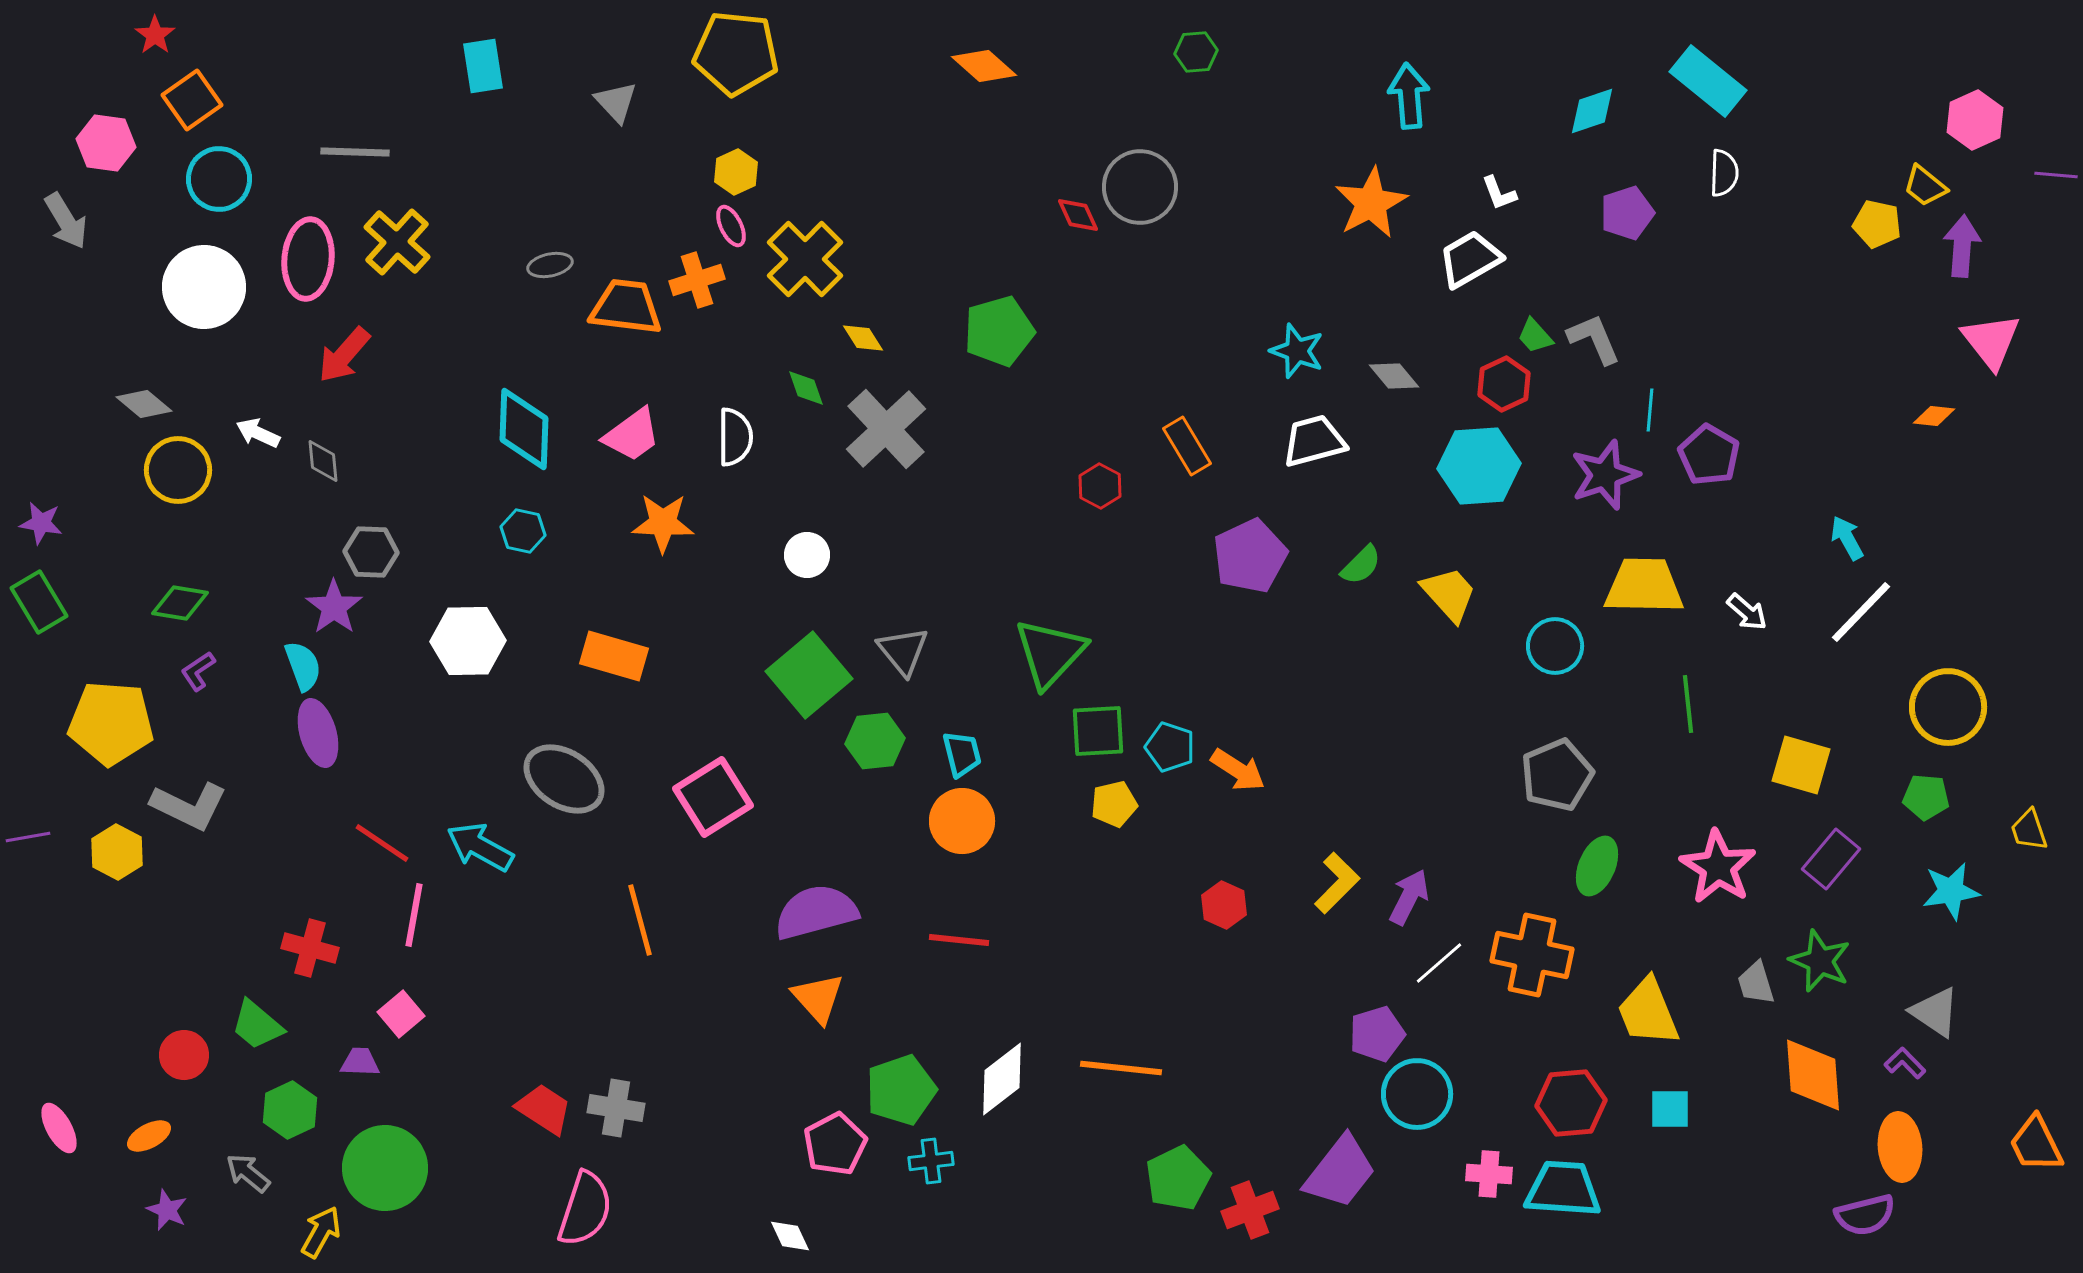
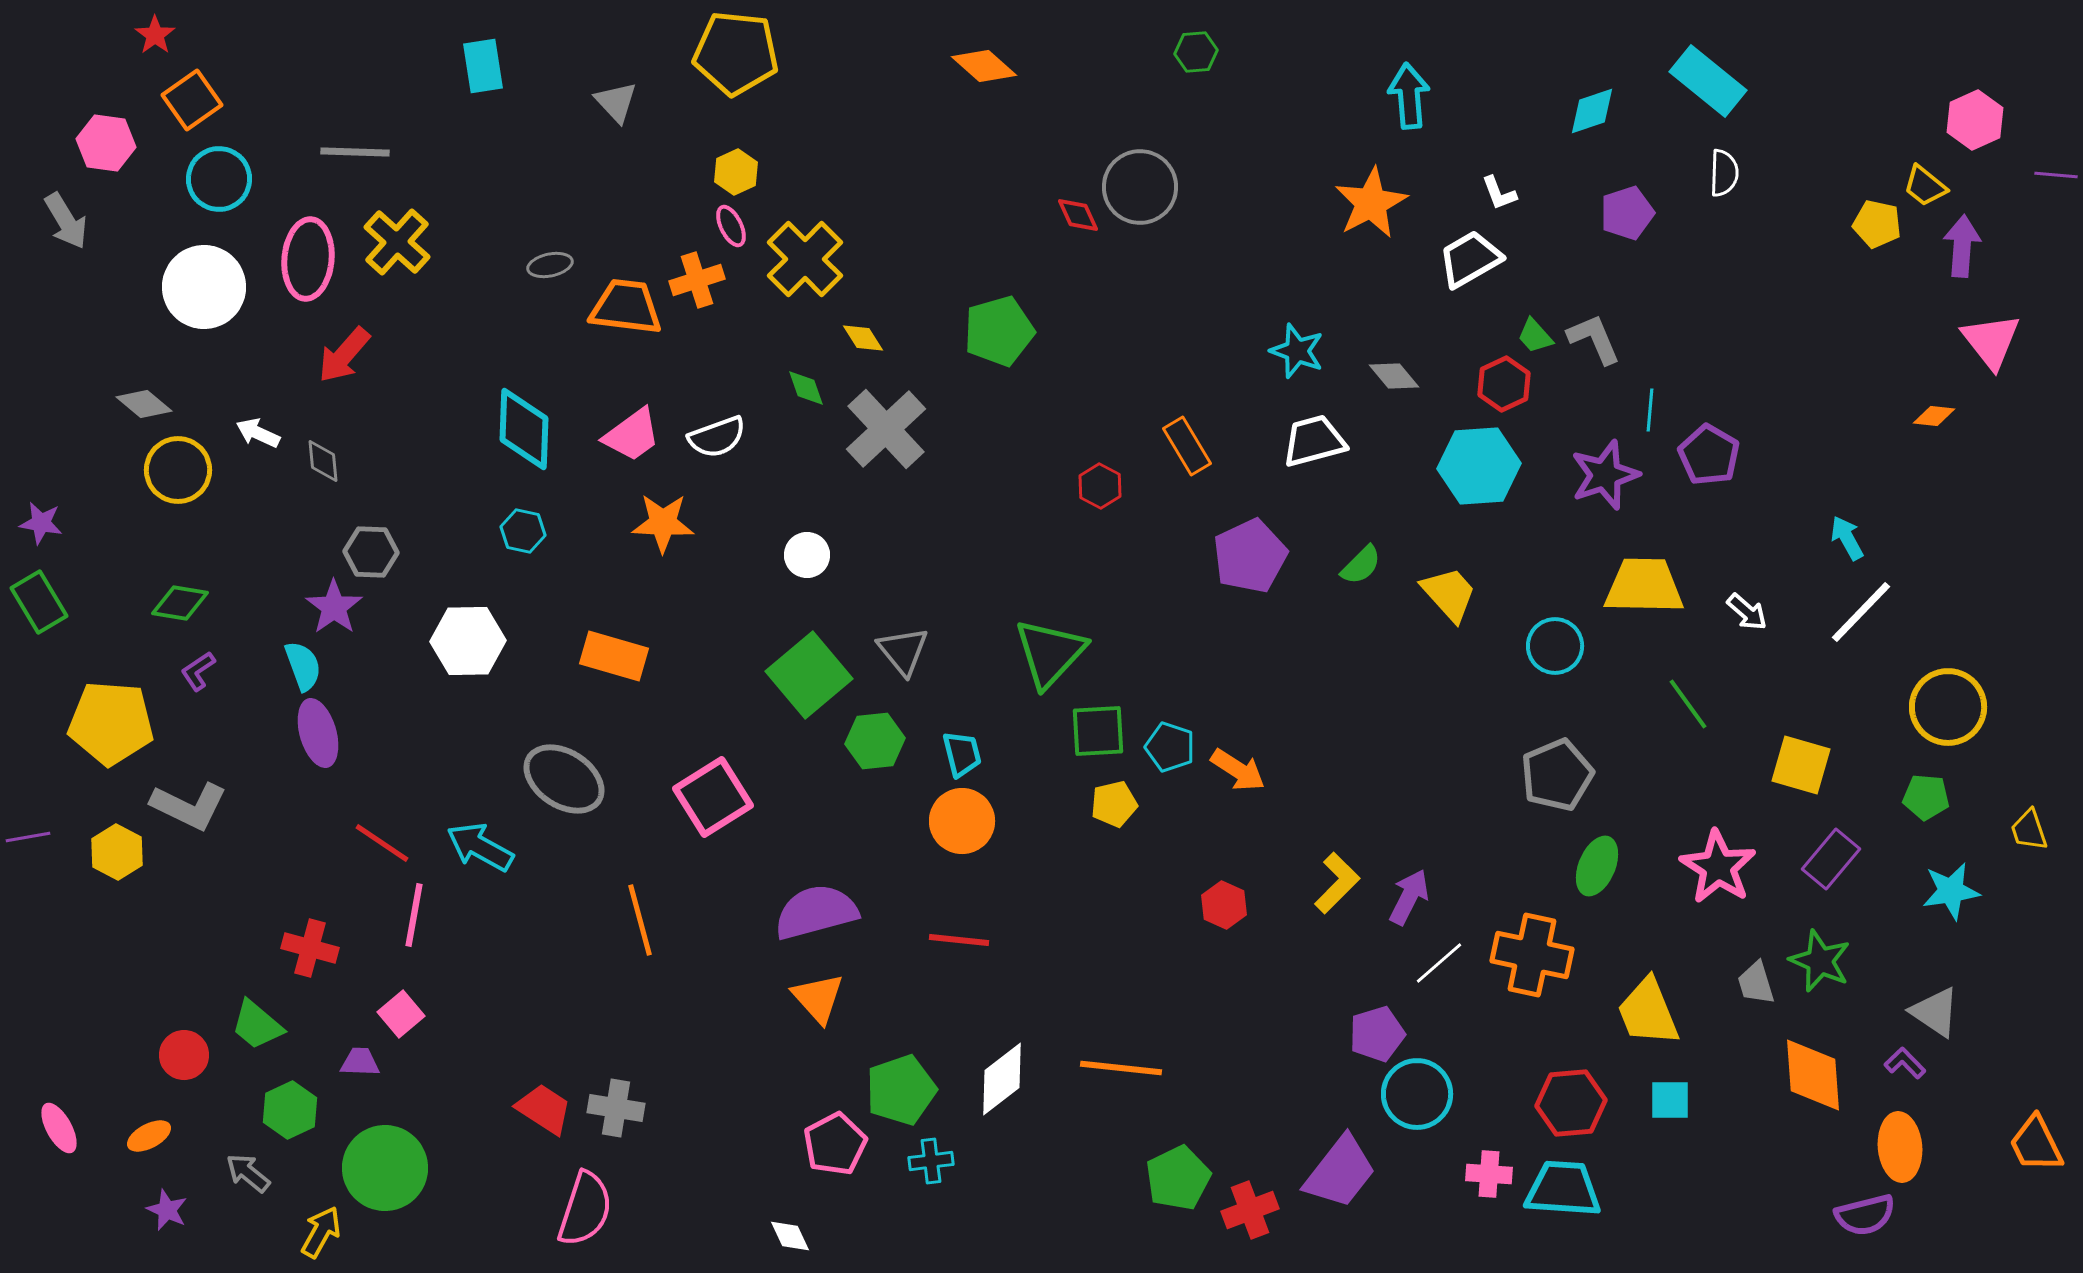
white semicircle at (735, 437): moved 18 px left; rotated 70 degrees clockwise
green line at (1688, 704): rotated 30 degrees counterclockwise
cyan square at (1670, 1109): moved 9 px up
